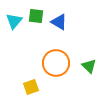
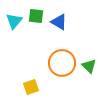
orange circle: moved 6 px right
